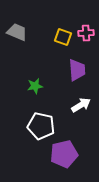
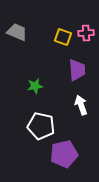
white arrow: rotated 78 degrees counterclockwise
